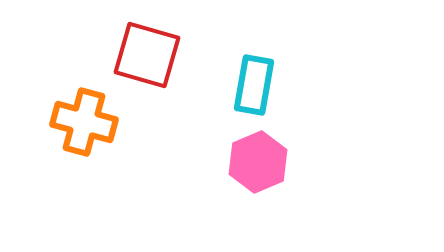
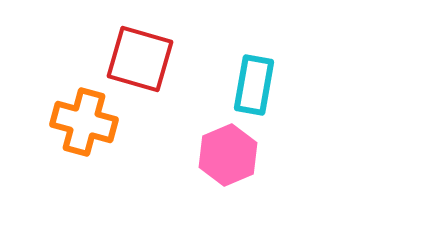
red square: moved 7 px left, 4 px down
pink hexagon: moved 30 px left, 7 px up
